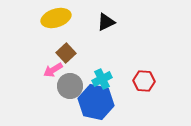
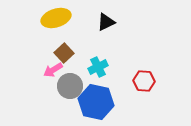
brown square: moved 2 px left
cyan cross: moved 4 px left, 12 px up
